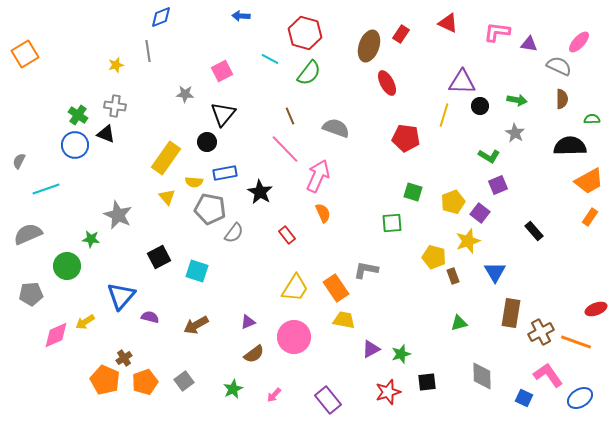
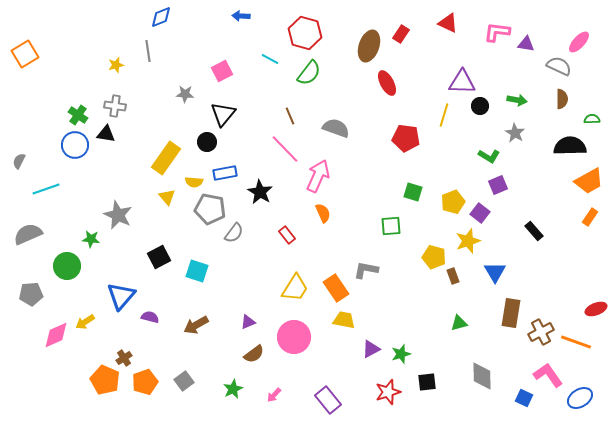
purple triangle at (529, 44): moved 3 px left
black triangle at (106, 134): rotated 12 degrees counterclockwise
green square at (392, 223): moved 1 px left, 3 px down
